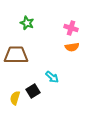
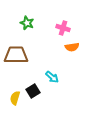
pink cross: moved 8 px left
